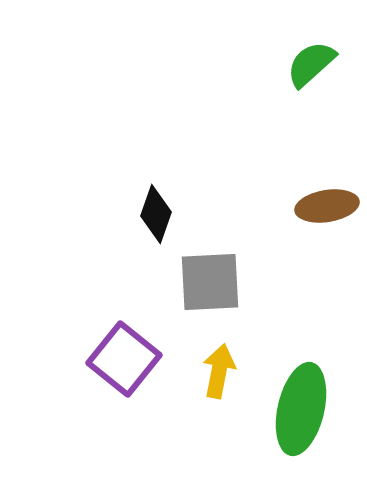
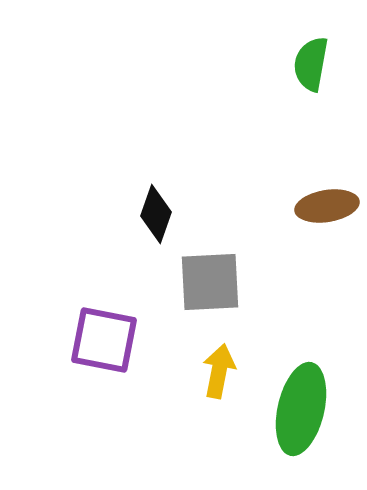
green semicircle: rotated 38 degrees counterclockwise
purple square: moved 20 px left, 19 px up; rotated 28 degrees counterclockwise
